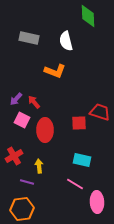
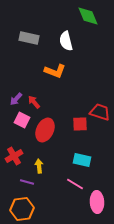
green diamond: rotated 20 degrees counterclockwise
red square: moved 1 px right, 1 px down
red ellipse: rotated 25 degrees clockwise
